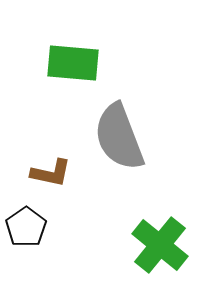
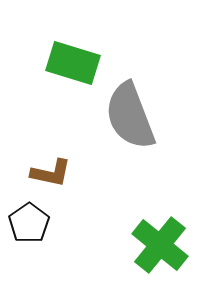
green rectangle: rotated 12 degrees clockwise
gray semicircle: moved 11 px right, 21 px up
black pentagon: moved 3 px right, 4 px up
